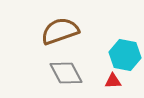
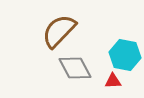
brown semicircle: moved 1 px left; rotated 27 degrees counterclockwise
gray diamond: moved 9 px right, 5 px up
